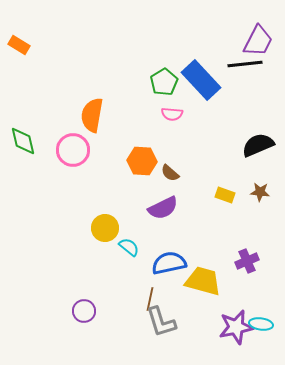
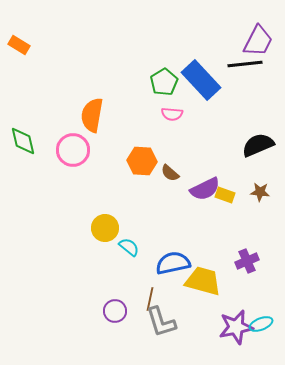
purple semicircle: moved 42 px right, 19 px up
blue semicircle: moved 4 px right
purple circle: moved 31 px right
cyan ellipse: rotated 30 degrees counterclockwise
